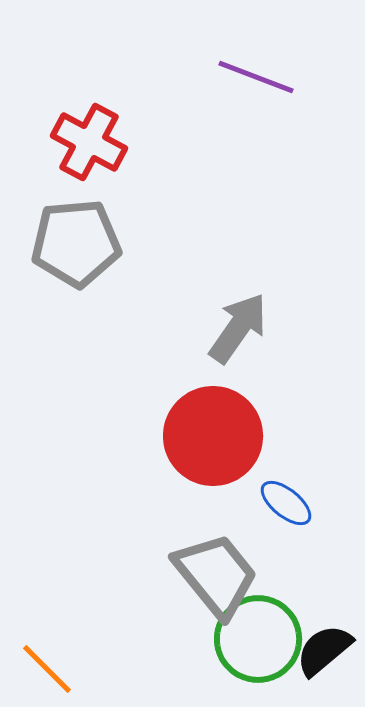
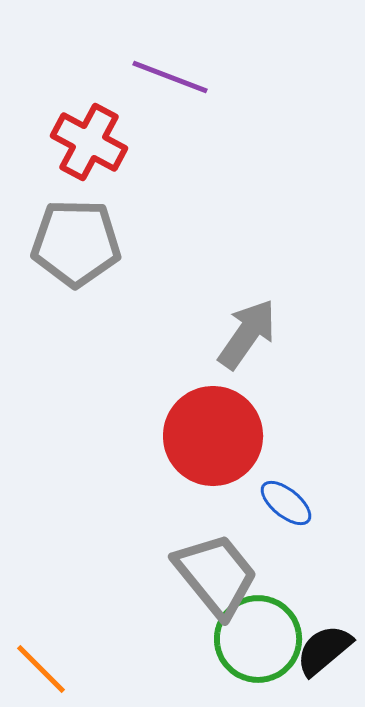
purple line: moved 86 px left
gray pentagon: rotated 6 degrees clockwise
gray arrow: moved 9 px right, 6 px down
orange line: moved 6 px left
